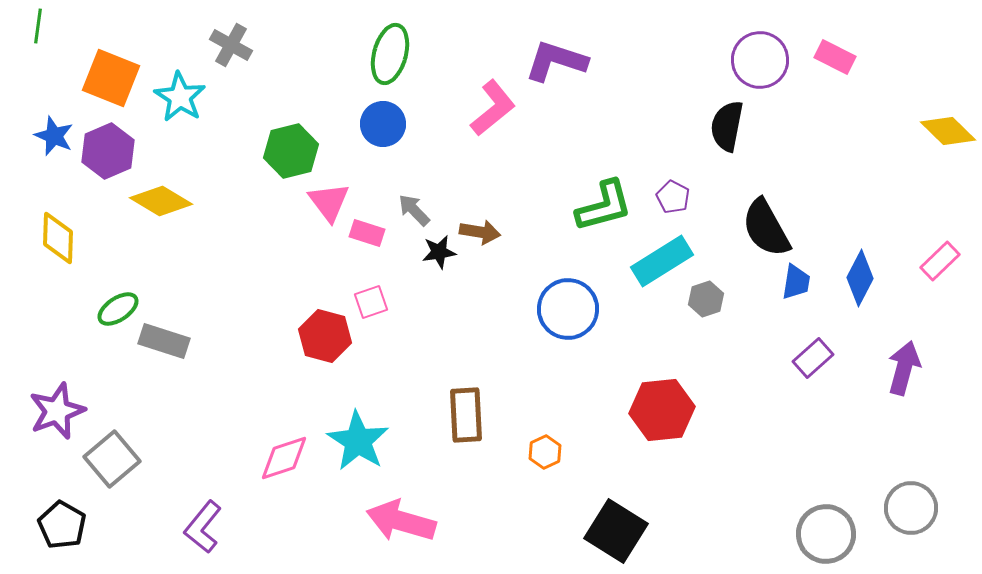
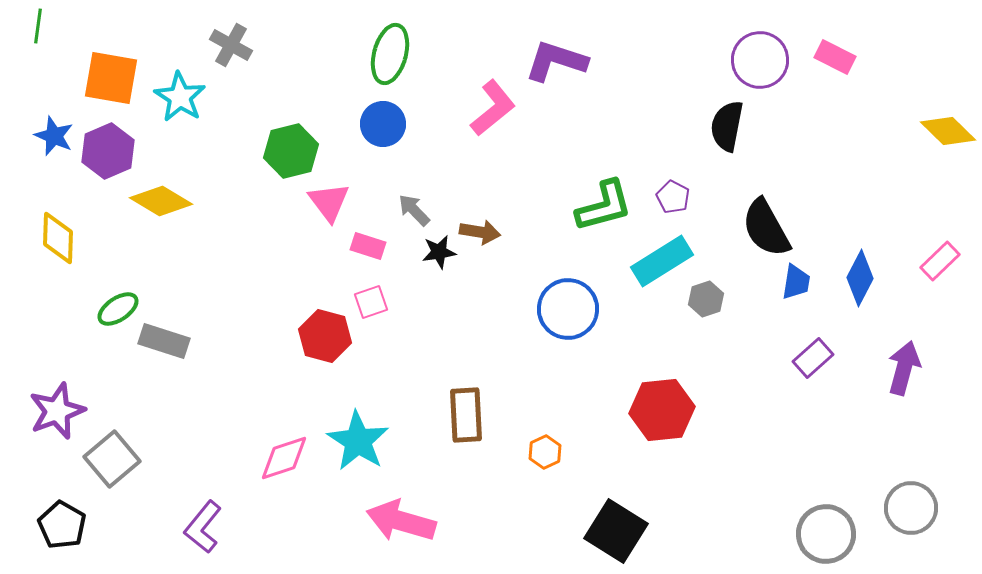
orange square at (111, 78): rotated 12 degrees counterclockwise
pink rectangle at (367, 233): moved 1 px right, 13 px down
